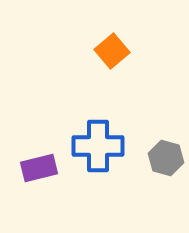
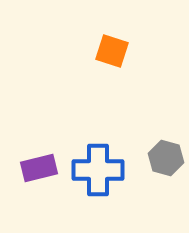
orange square: rotated 32 degrees counterclockwise
blue cross: moved 24 px down
